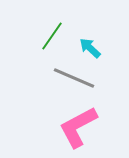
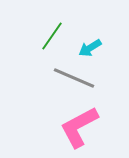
cyan arrow: rotated 75 degrees counterclockwise
pink L-shape: moved 1 px right
